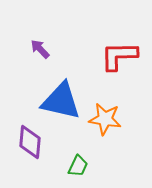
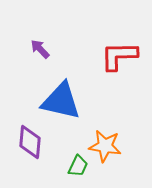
orange star: moved 27 px down
